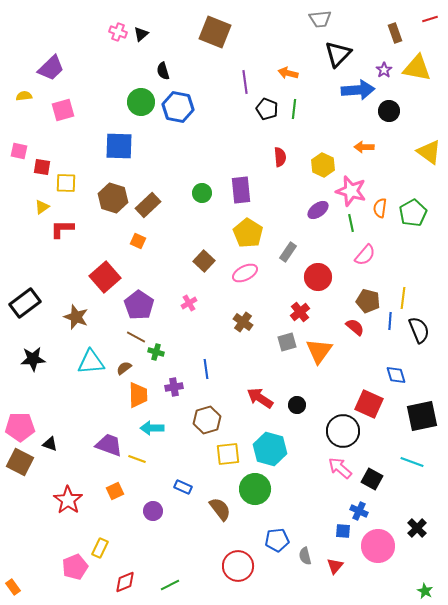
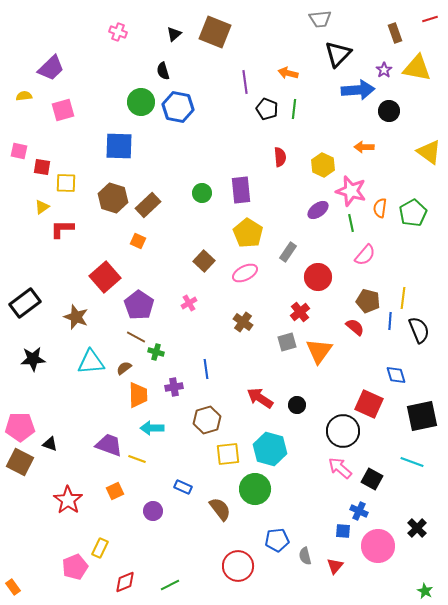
black triangle at (141, 34): moved 33 px right
